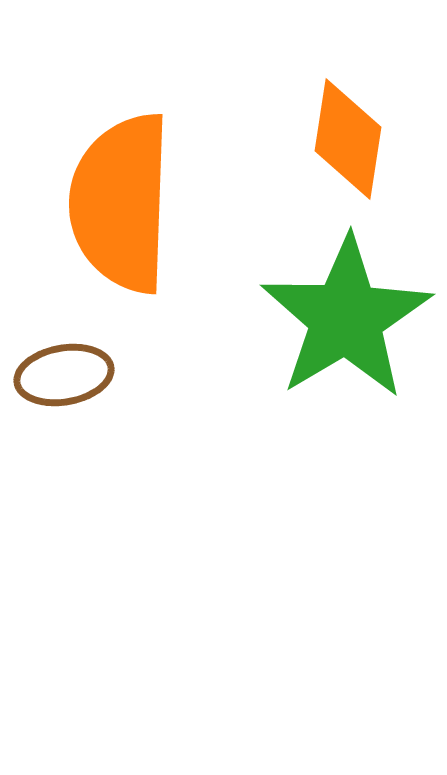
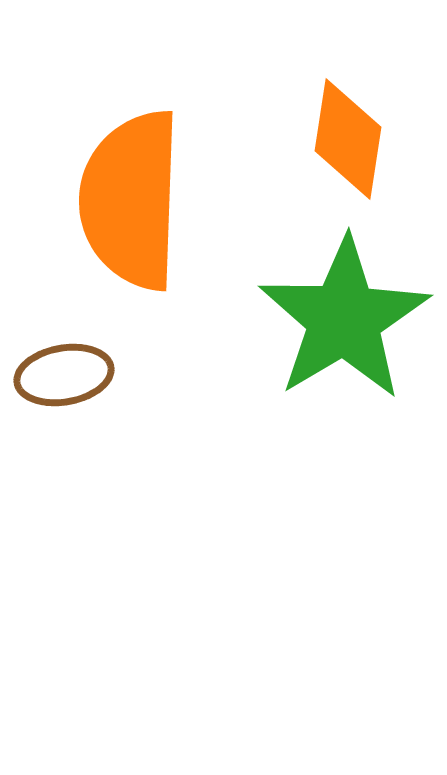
orange semicircle: moved 10 px right, 3 px up
green star: moved 2 px left, 1 px down
